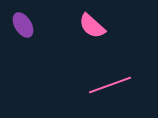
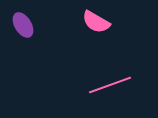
pink semicircle: moved 4 px right, 4 px up; rotated 12 degrees counterclockwise
